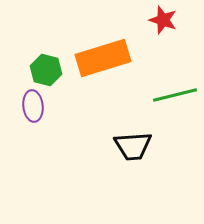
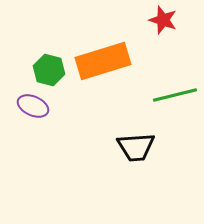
orange rectangle: moved 3 px down
green hexagon: moved 3 px right
purple ellipse: rotated 60 degrees counterclockwise
black trapezoid: moved 3 px right, 1 px down
